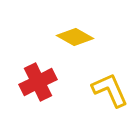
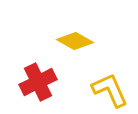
yellow diamond: moved 4 px down
